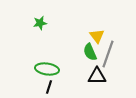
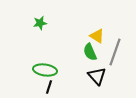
yellow triangle: rotated 21 degrees counterclockwise
gray line: moved 7 px right, 2 px up
green ellipse: moved 2 px left, 1 px down
black triangle: rotated 48 degrees clockwise
